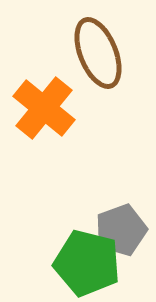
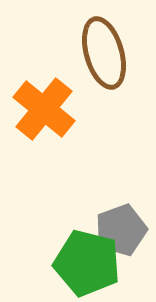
brown ellipse: moved 6 px right; rotated 6 degrees clockwise
orange cross: moved 1 px down
